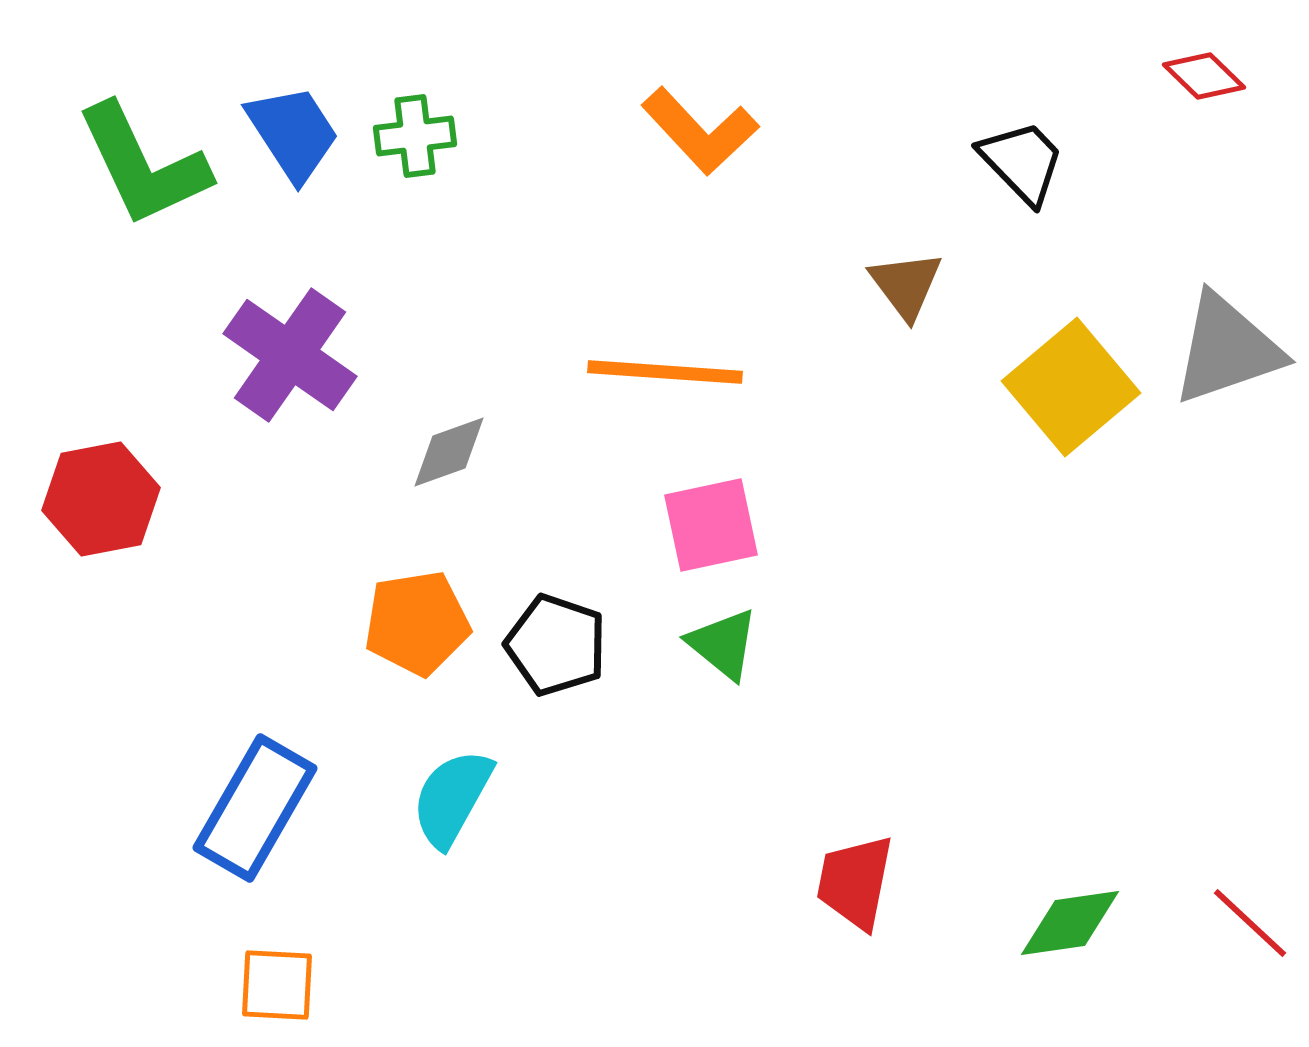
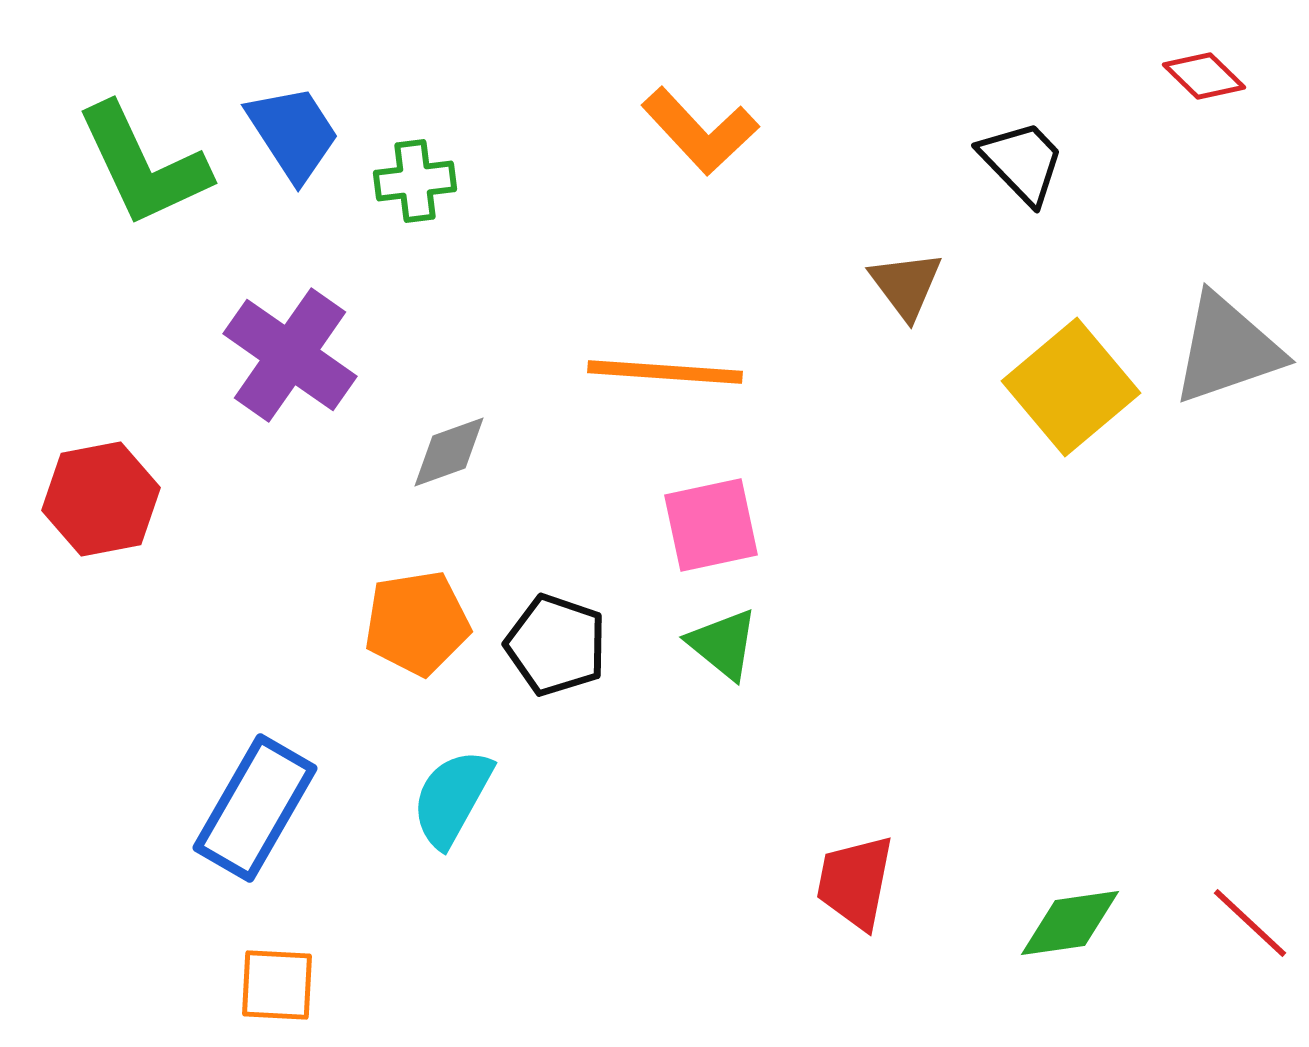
green cross: moved 45 px down
